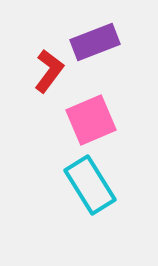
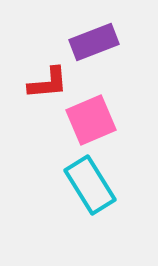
purple rectangle: moved 1 px left
red L-shape: moved 1 px left, 12 px down; rotated 48 degrees clockwise
